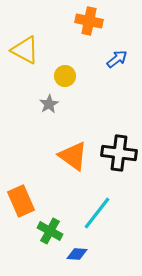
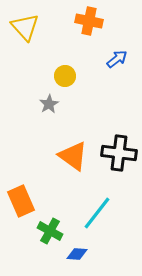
yellow triangle: moved 23 px up; rotated 20 degrees clockwise
